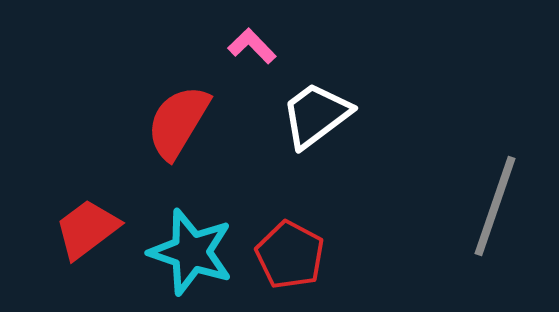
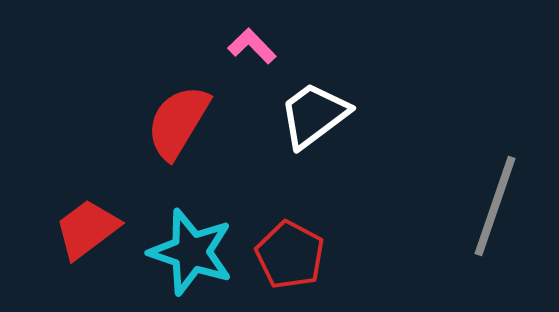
white trapezoid: moved 2 px left
